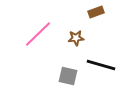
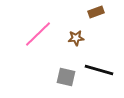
black line: moved 2 px left, 5 px down
gray square: moved 2 px left, 1 px down
